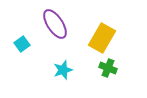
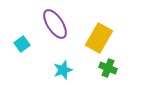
yellow rectangle: moved 3 px left
